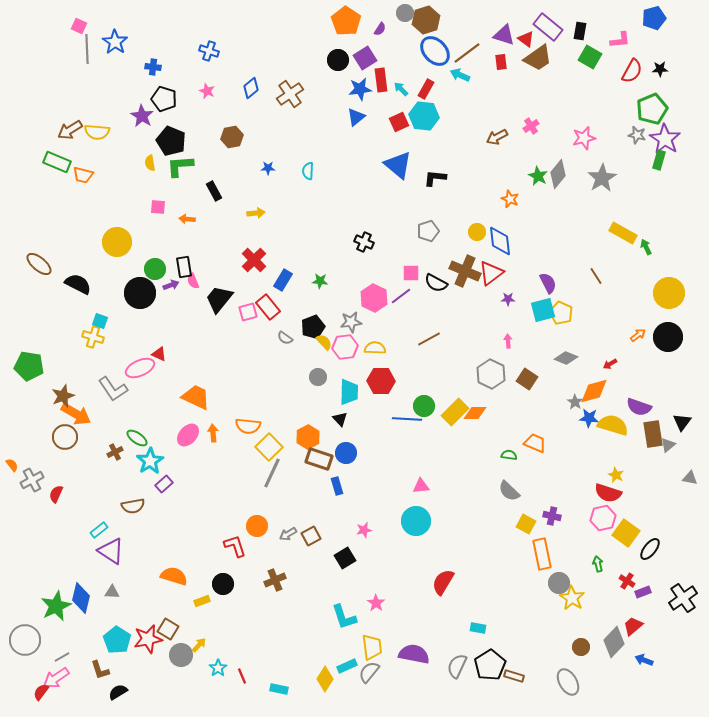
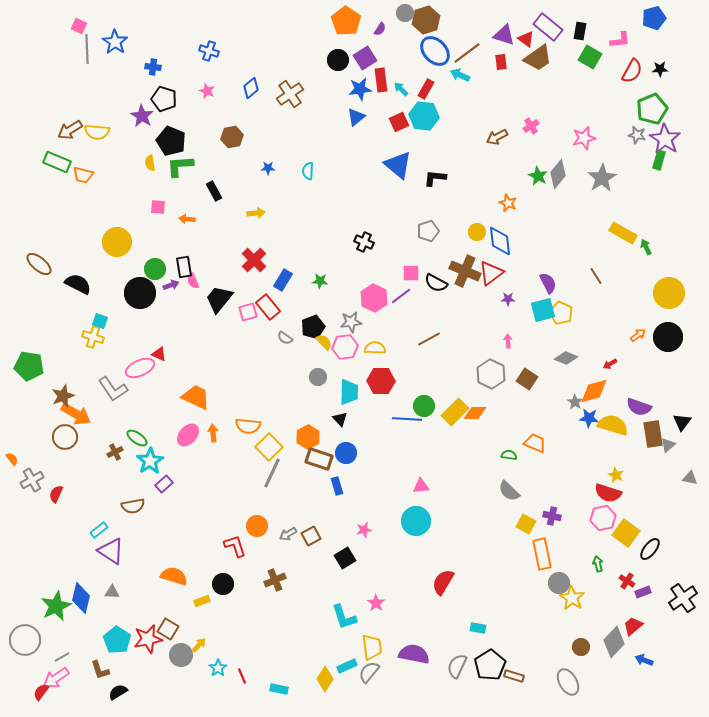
orange star at (510, 199): moved 2 px left, 4 px down
orange semicircle at (12, 465): moved 6 px up
